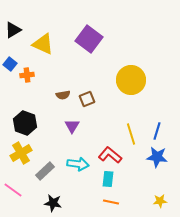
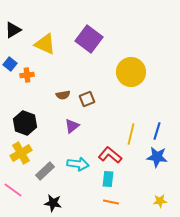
yellow triangle: moved 2 px right
yellow circle: moved 8 px up
purple triangle: rotated 21 degrees clockwise
yellow line: rotated 30 degrees clockwise
